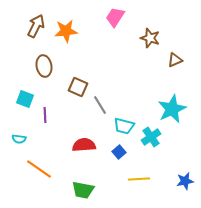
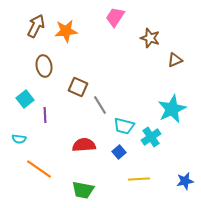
cyan square: rotated 30 degrees clockwise
